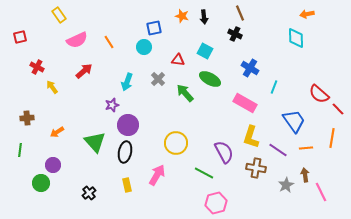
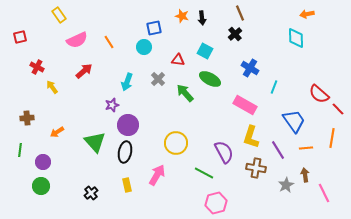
black arrow at (204, 17): moved 2 px left, 1 px down
black cross at (235, 34): rotated 24 degrees clockwise
pink rectangle at (245, 103): moved 2 px down
purple line at (278, 150): rotated 24 degrees clockwise
purple circle at (53, 165): moved 10 px left, 3 px up
green circle at (41, 183): moved 3 px down
pink line at (321, 192): moved 3 px right, 1 px down
black cross at (89, 193): moved 2 px right
